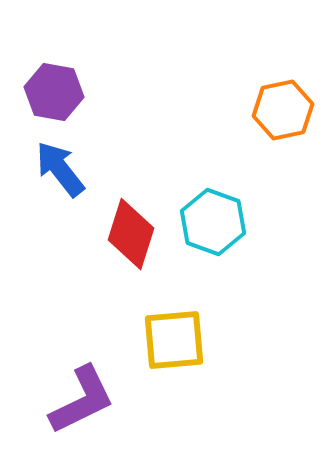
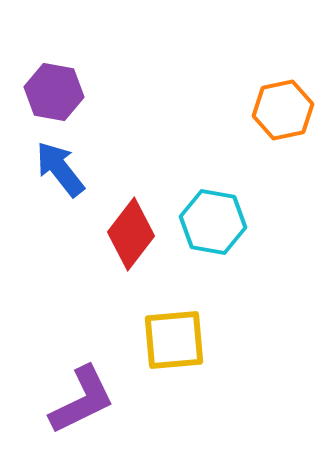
cyan hexagon: rotated 10 degrees counterclockwise
red diamond: rotated 20 degrees clockwise
